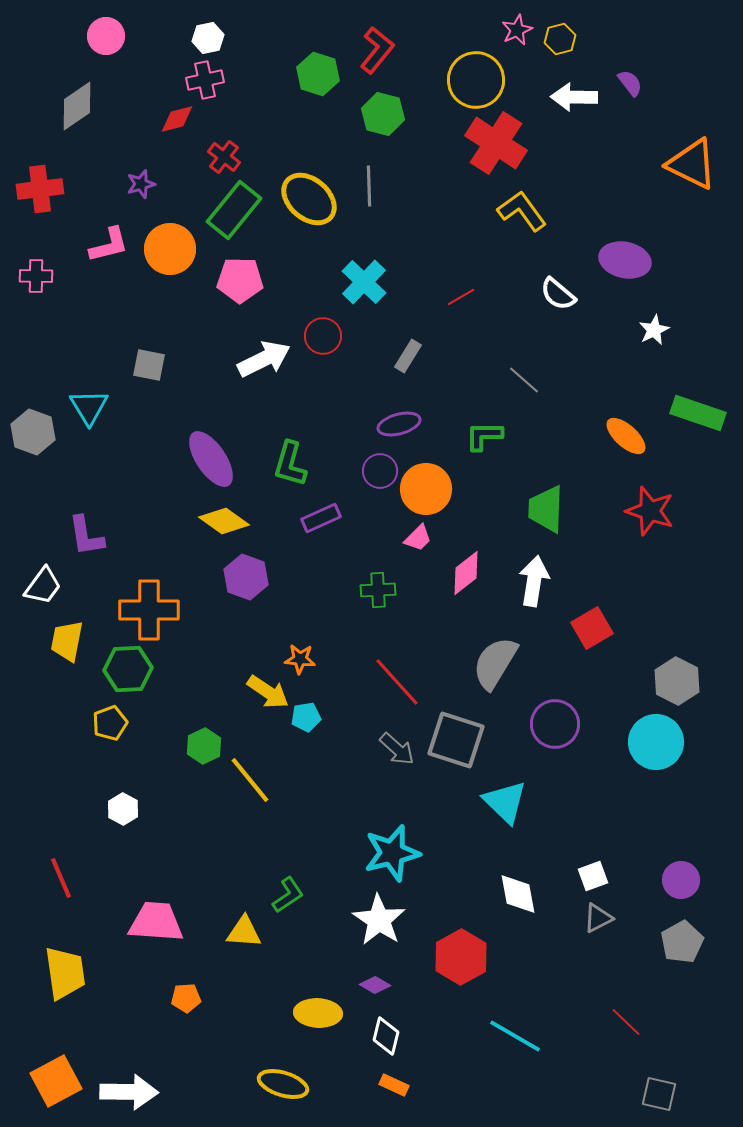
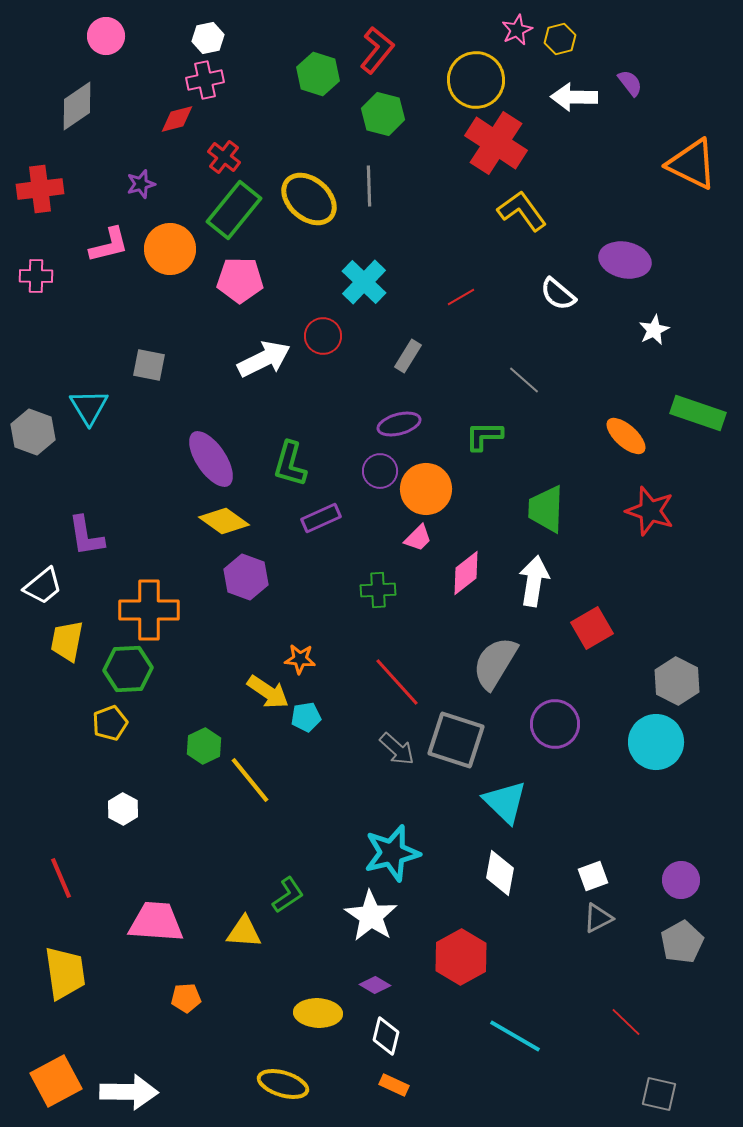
white trapezoid at (43, 586): rotated 15 degrees clockwise
white diamond at (518, 894): moved 18 px left, 21 px up; rotated 21 degrees clockwise
white star at (379, 920): moved 8 px left, 4 px up
